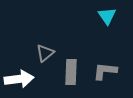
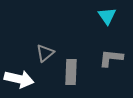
gray L-shape: moved 6 px right, 13 px up
white arrow: rotated 20 degrees clockwise
